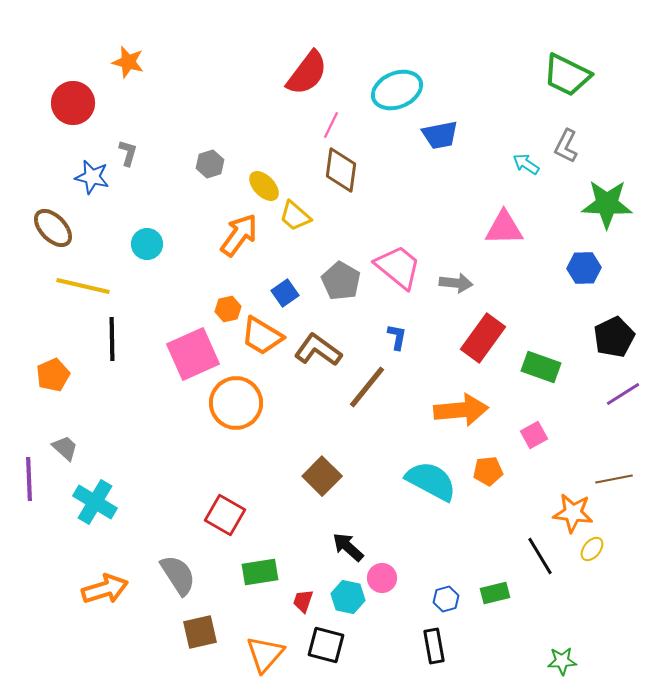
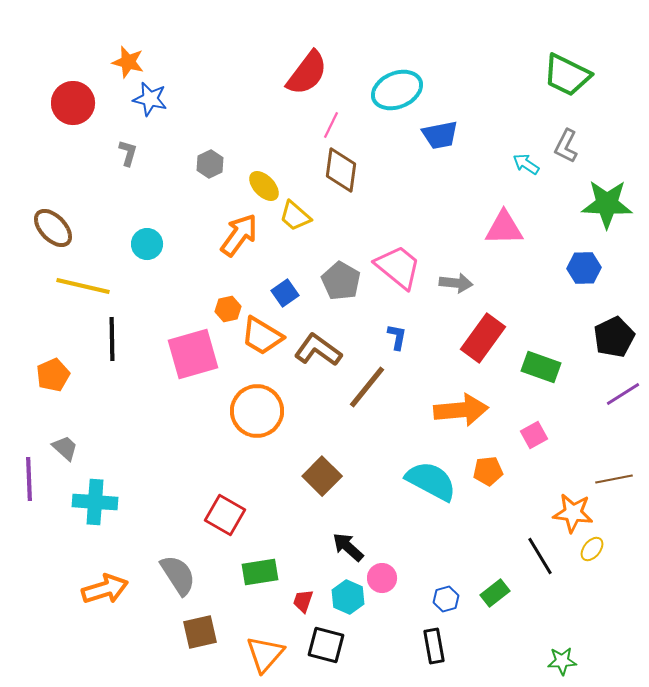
gray hexagon at (210, 164): rotated 8 degrees counterclockwise
blue star at (92, 177): moved 58 px right, 78 px up
pink square at (193, 354): rotated 8 degrees clockwise
orange circle at (236, 403): moved 21 px right, 8 px down
cyan cross at (95, 502): rotated 27 degrees counterclockwise
green rectangle at (495, 593): rotated 24 degrees counterclockwise
cyan hexagon at (348, 597): rotated 12 degrees clockwise
